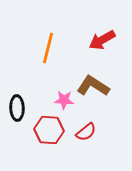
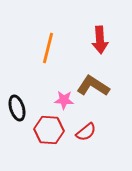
red arrow: moved 2 px left; rotated 64 degrees counterclockwise
black ellipse: rotated 15 degrees counterclockwise
